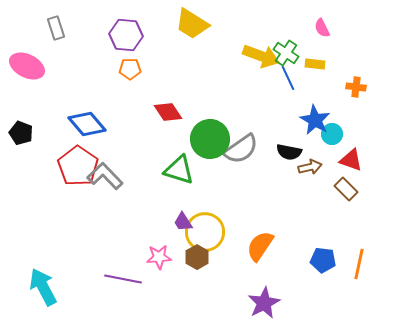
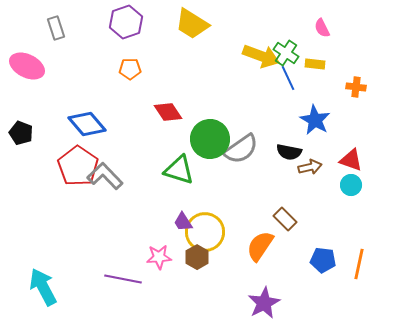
purple hexagon: moved 13 px up; rotated 24 degrees counterclockwise
cyan circle: moved 19 px right, 51 px down
brown rectangle: moved 61 px left, 30 px down
